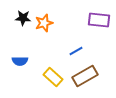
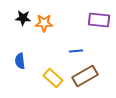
orange star: rotated 18 degrees clockwise
blue line: rotated 24 degrees clockwise
blue semicircle: rotated 84 degrees clockwise
yellow rectangle: moved 1 px down
